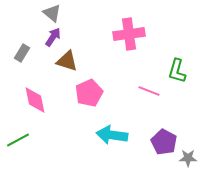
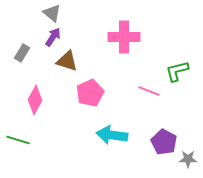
pink cross: moved 5 px left, 3 px down; rotated 8 degrees clockwise
green L-shape: rotated 60 degrees clockwise
pink pentagon: moved 1 px right
pink diamond: rotated 40 degrees clockwise
green line: rotated 45 degrees clockwise
gray star: moved 1 px down
